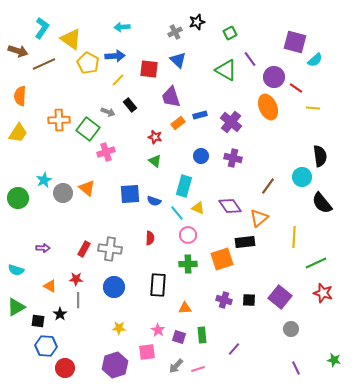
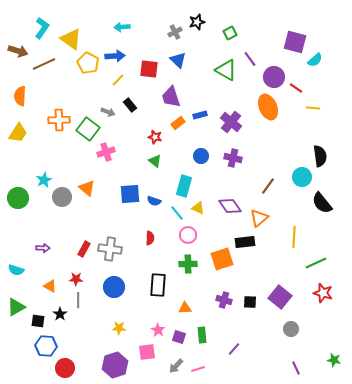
gray circle at (63, 193): moved 1 px left, 4 px down
black square at (249, 300): moved 1 px right, 2 px down
